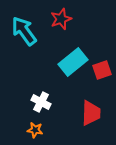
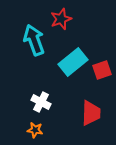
cyan arrow: moved 10 px right, 9 px down; rotated 16 degrees clockwise
